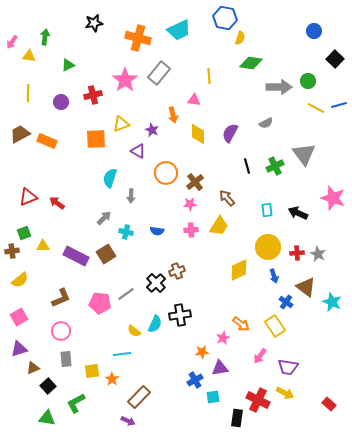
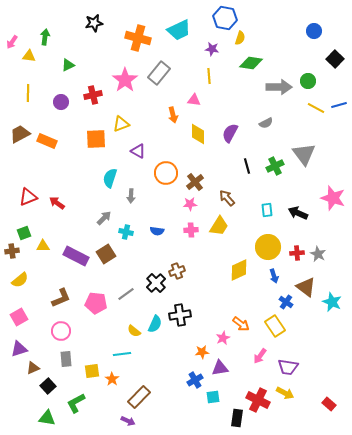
purple star at (152, 130): moved 60 px right, 81 px up; rotated 16 degrees counterclockwise
pink pentagon at (100, 303): moved 4 px left
